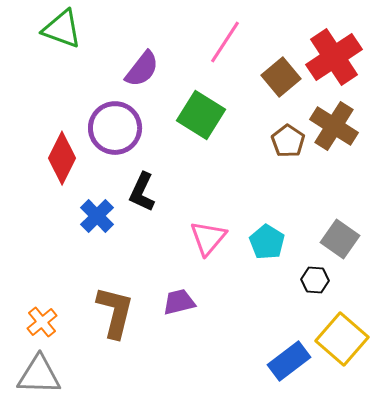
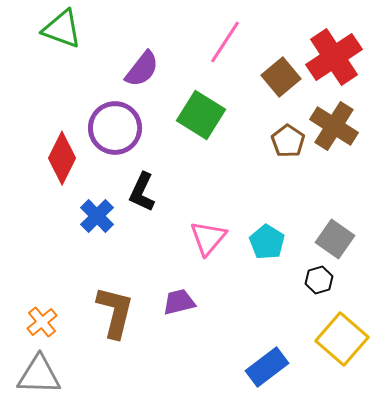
gray square: moved 5 px left
black hexagon: moved 4 px right; rotated 20 degrees counterclockwise
blue rectangle: moved 22 px left, 6 px down
